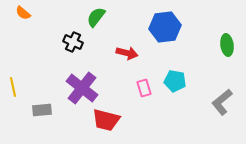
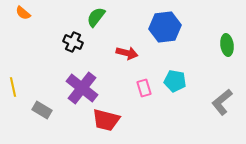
gray rectangle: rotated 36 degrees clockwise
